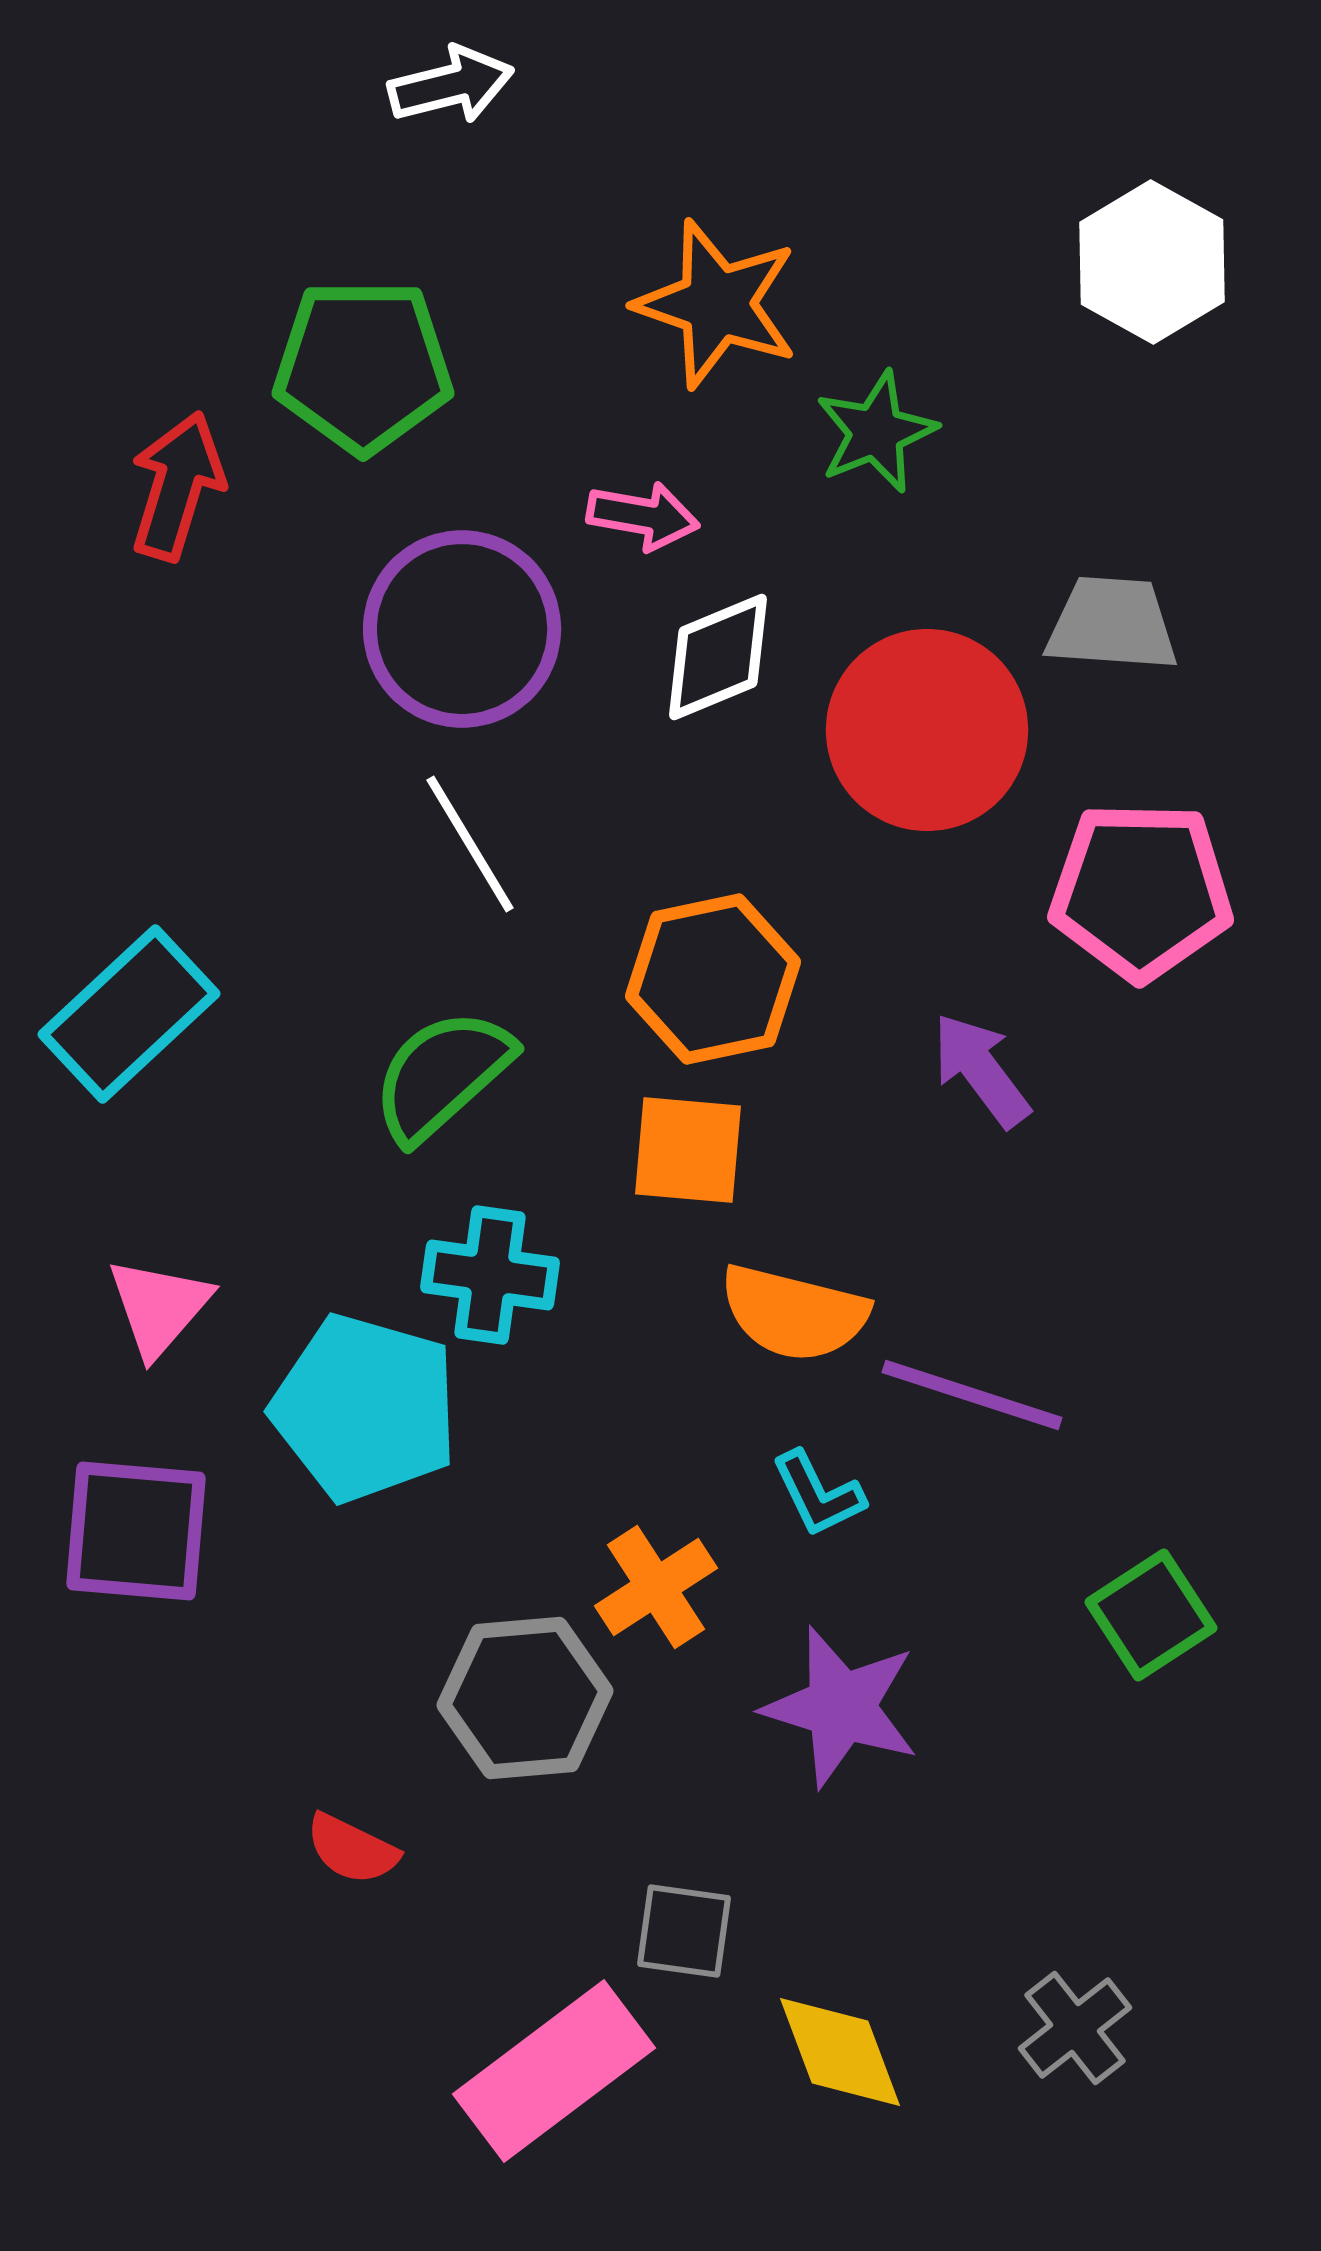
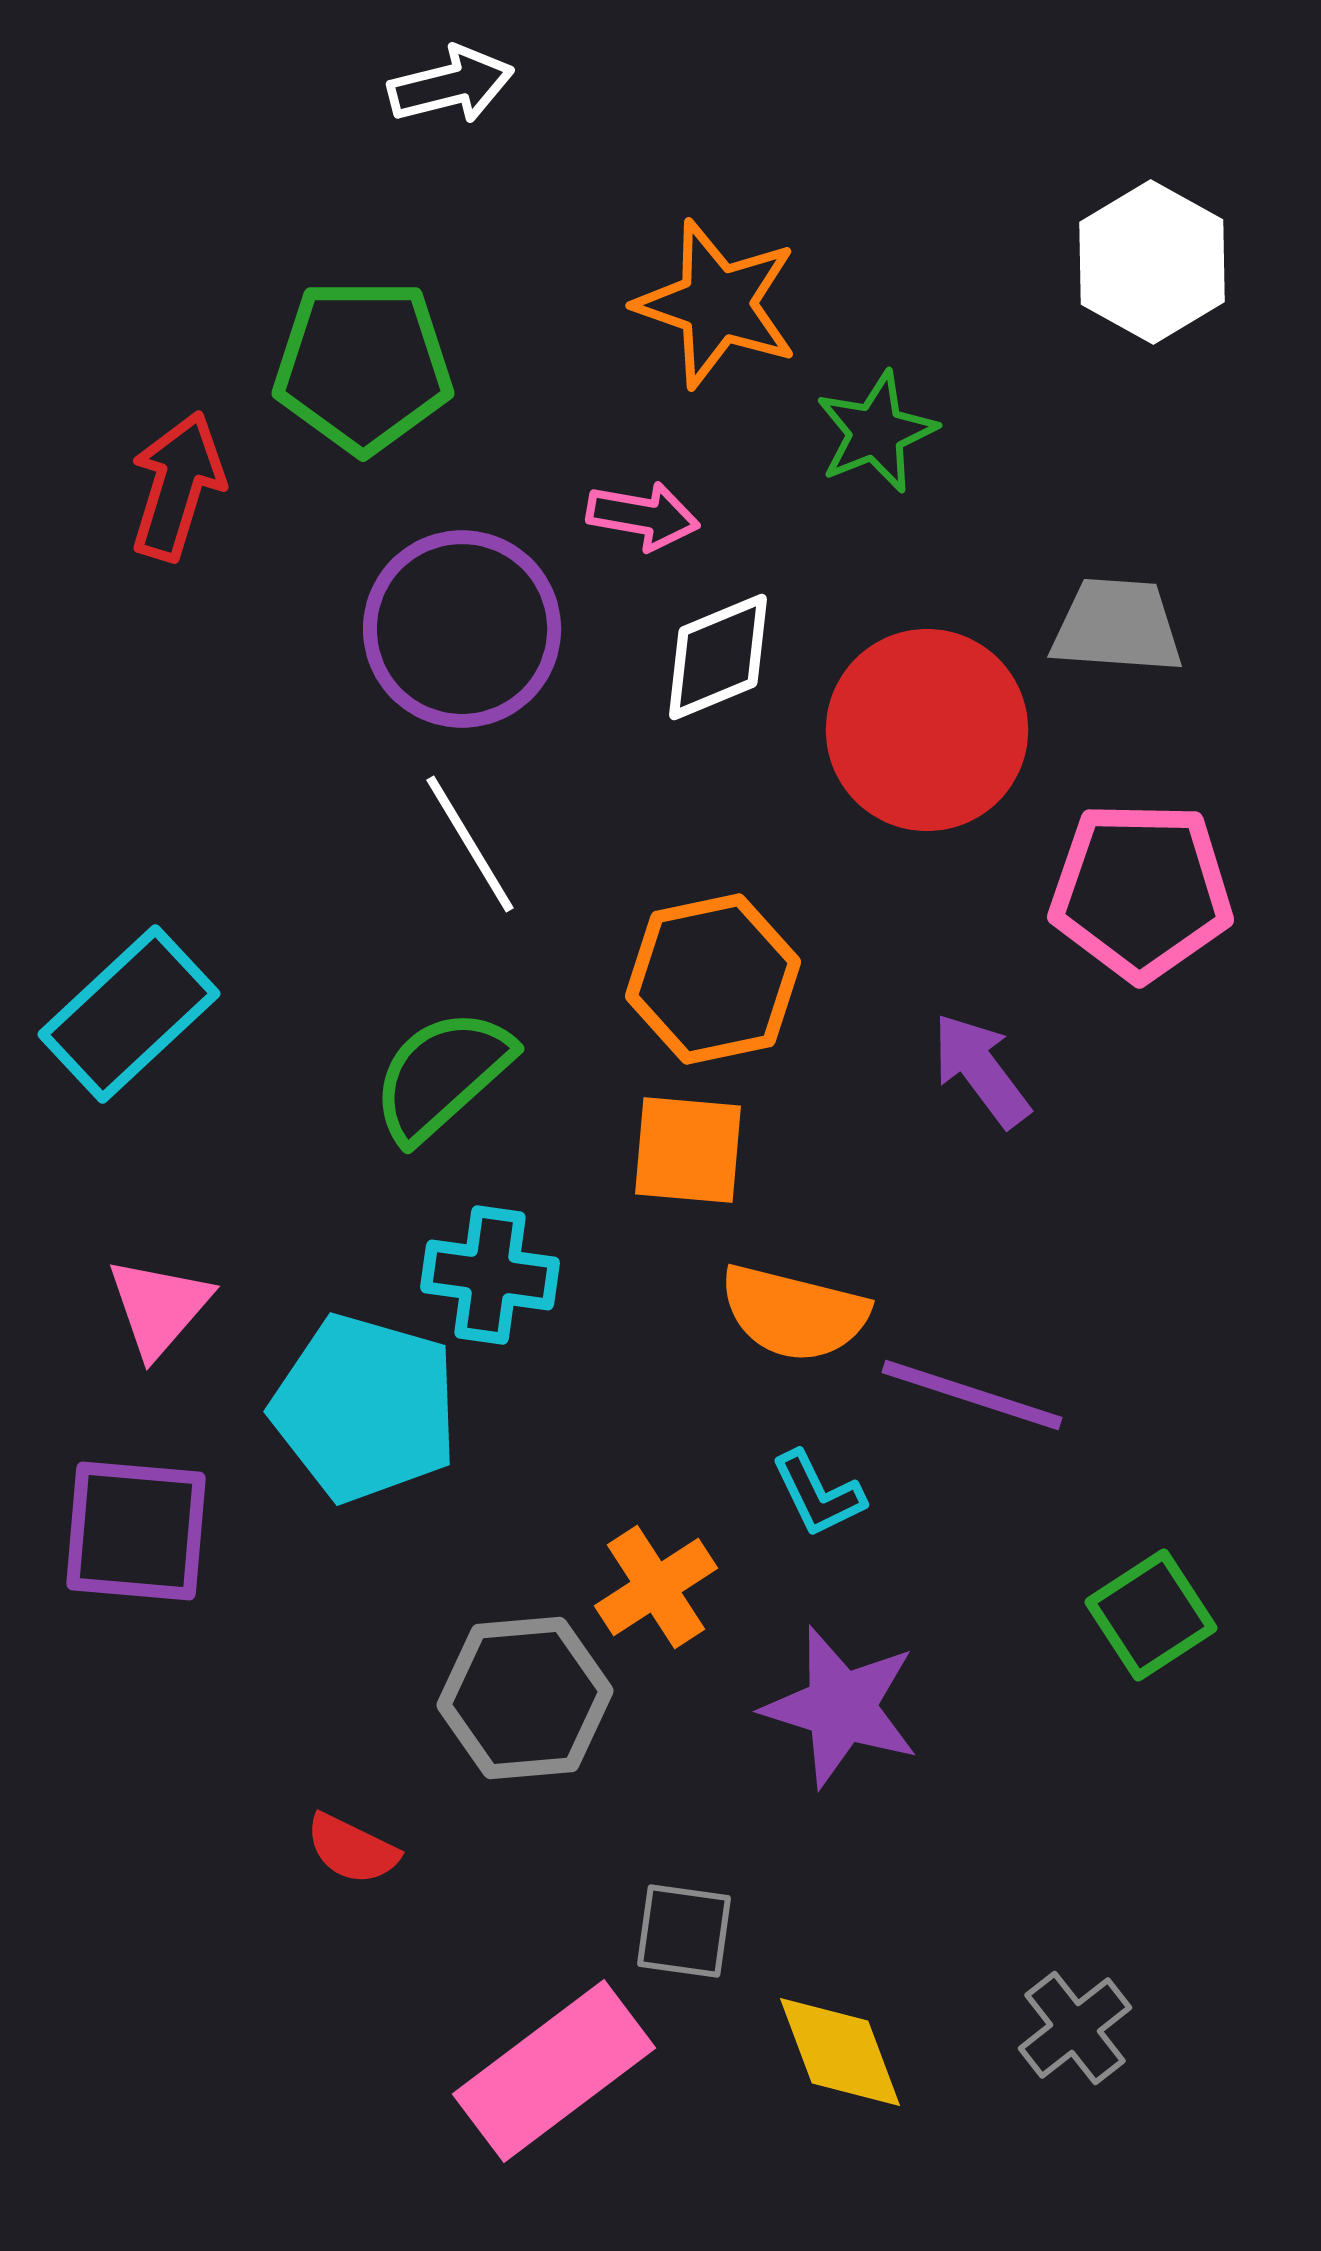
gray trapezoid: moved 5 px right, 2 px down
